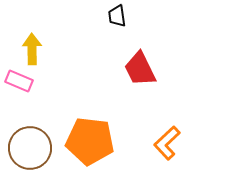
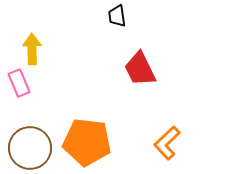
pink rectangle: moved 2 px down; rotated 44 degrees clockwise
orange pentagon: moved 3 px left, 1 px down
